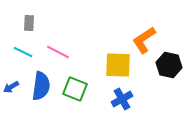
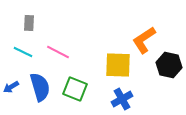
blue semicircle: moved 1 px left, 1 px down; rotated 24 degrees counterclockwise
